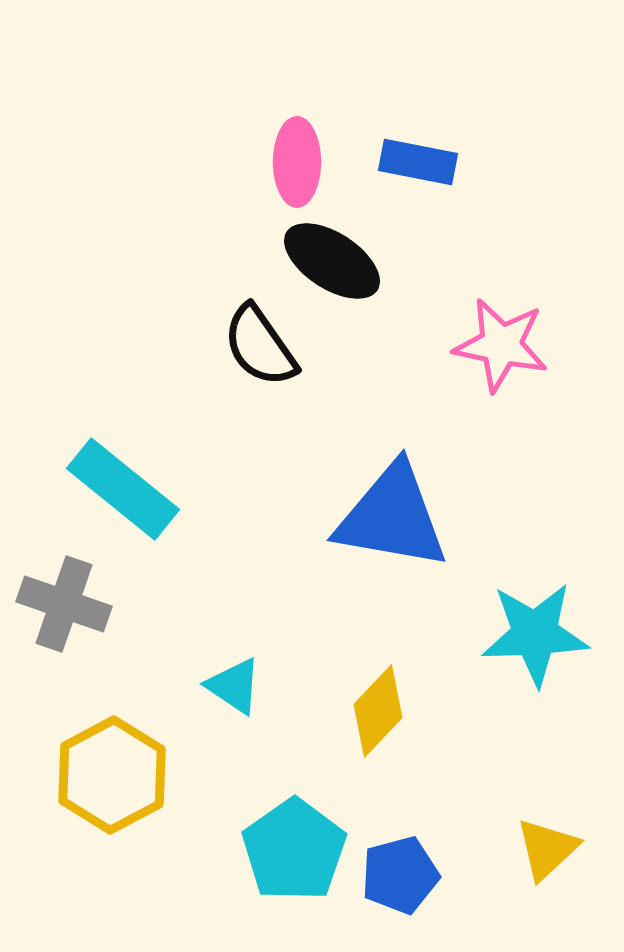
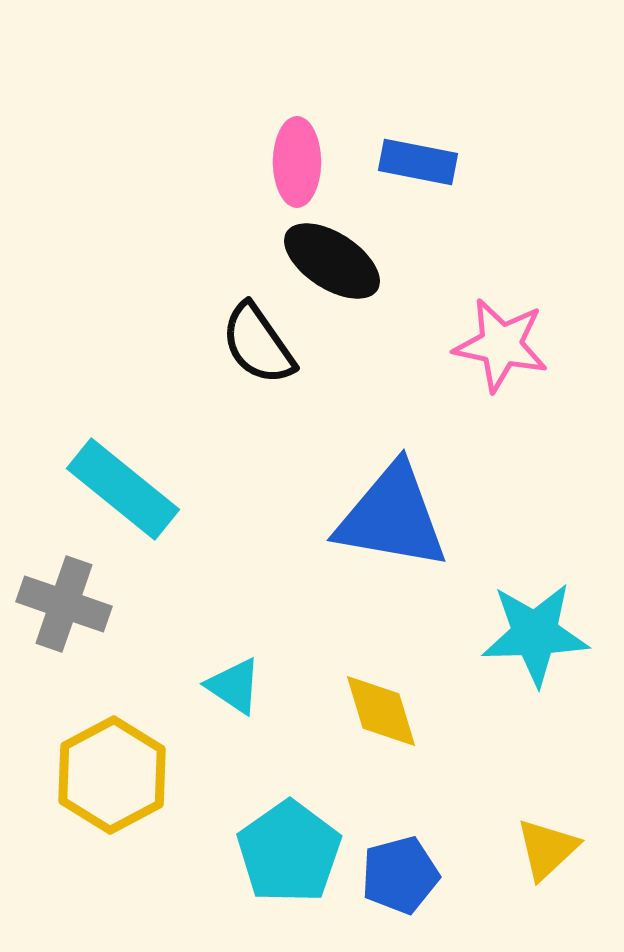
black semicircle: moved 2 px left, 2 px up
yellow diamond: moved 3 px right; rotated 60 degrees counterclockwise
cyan pentagon: moved 5 px left, 2 px down
